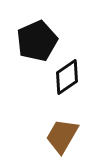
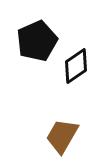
black diamond: moved 9 px right, 11 px up
